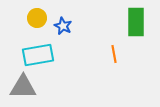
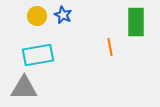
yellow circle: moved 2 px up
blue star: moved 11 px up
orange line: moved 4 px left, 7 px up
gray triangle: moved 1 px right, 1 px down
